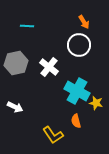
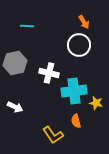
gray hexagon: moved 1 px left
white cross: moved 6 px down; rotated 24 degrees counterclockwise
cyan cross: moved 3 px left; rotated 35 degrees counterclockwise
